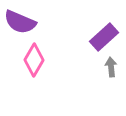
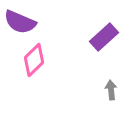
pink diamond: rotated 16 degrees clockwise
gray arrow: moved 23 px down
